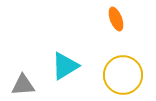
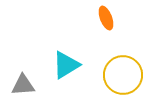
orange ellipse: moved 10 px left, 1 px up
cyan triangle: moved 1 px right, 1 px up
